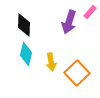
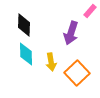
pink rectangle: moved 1 px up
purple arrow: moved 2 px right, 11 px down
cyan diamond: rotated 15 degrees counterclockwise
